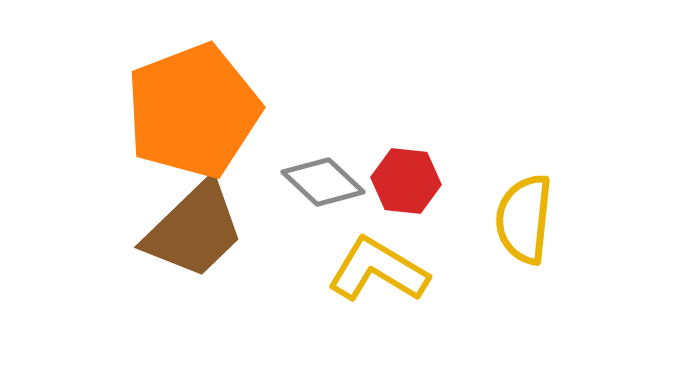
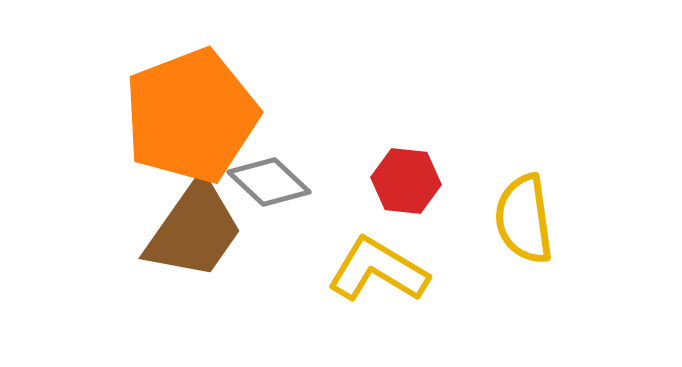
orange pentagon: moved 2 px left, 5 px down
gray diamond: moved 54 px left
yellow semicircle: rotated 14 degrees counterclockwise
brown trapezoid: rotated 11 degrees counterclockwise
